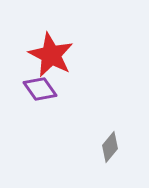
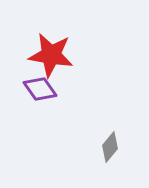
red star: rotated 18 degrees counterclockwise
